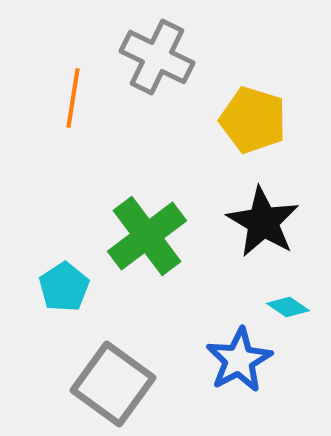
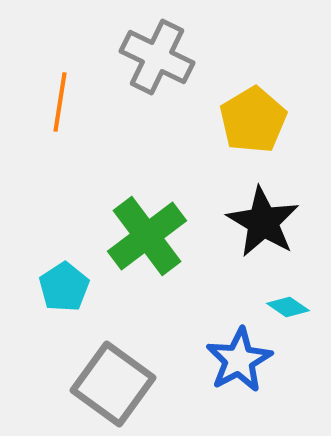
orange line: moved 13 px left, 4 px down
yellow pentagon: rotated 24 degrees clockwise
